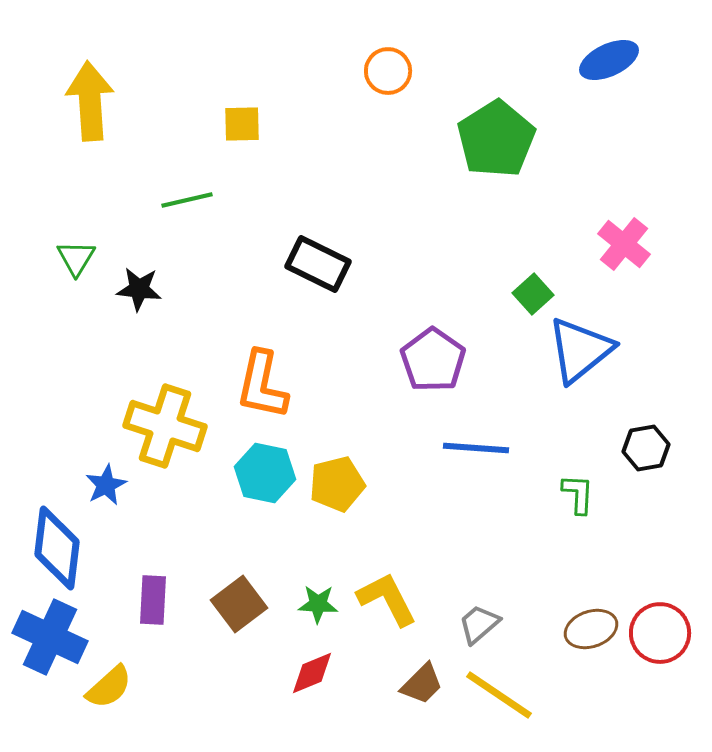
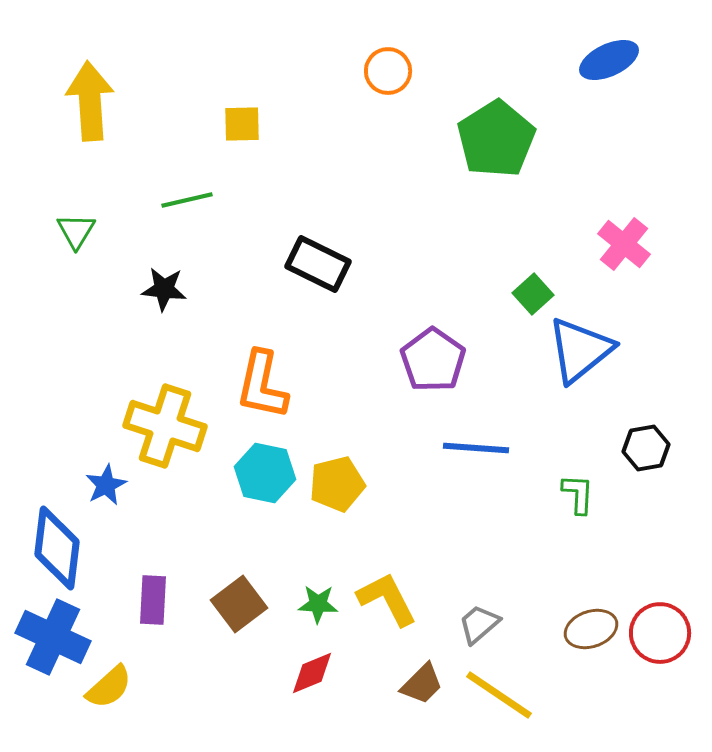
green triangle: moved 27 px up
black star: moved 25 px right
blue cross: moved 3 px right
